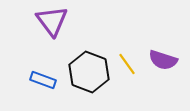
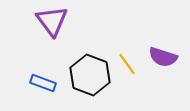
purple semicircle: moved 3 px up
black hexagon: moved 1 px right, 3 px down
blue rectangle: moved 3 px down
